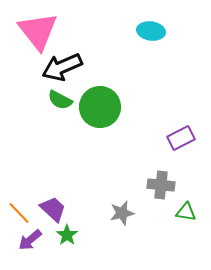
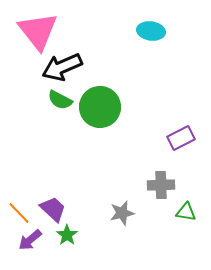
gray cross: rotated 8 degrees counterclockwise
